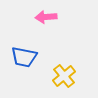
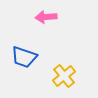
blue trapezoid: rotated 8 degrees clockwise
